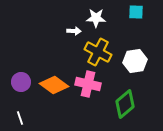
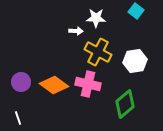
cyan square: moved 1 px up; rotated 35 degrees clockwise
white arrow: moved 2 px right
white line: moved 2 px left
